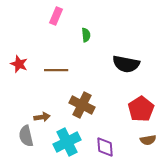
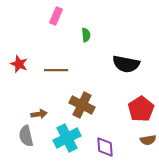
brown arrow: moved 3 px left, 3 px up
cyan cross: moved 4 px up
